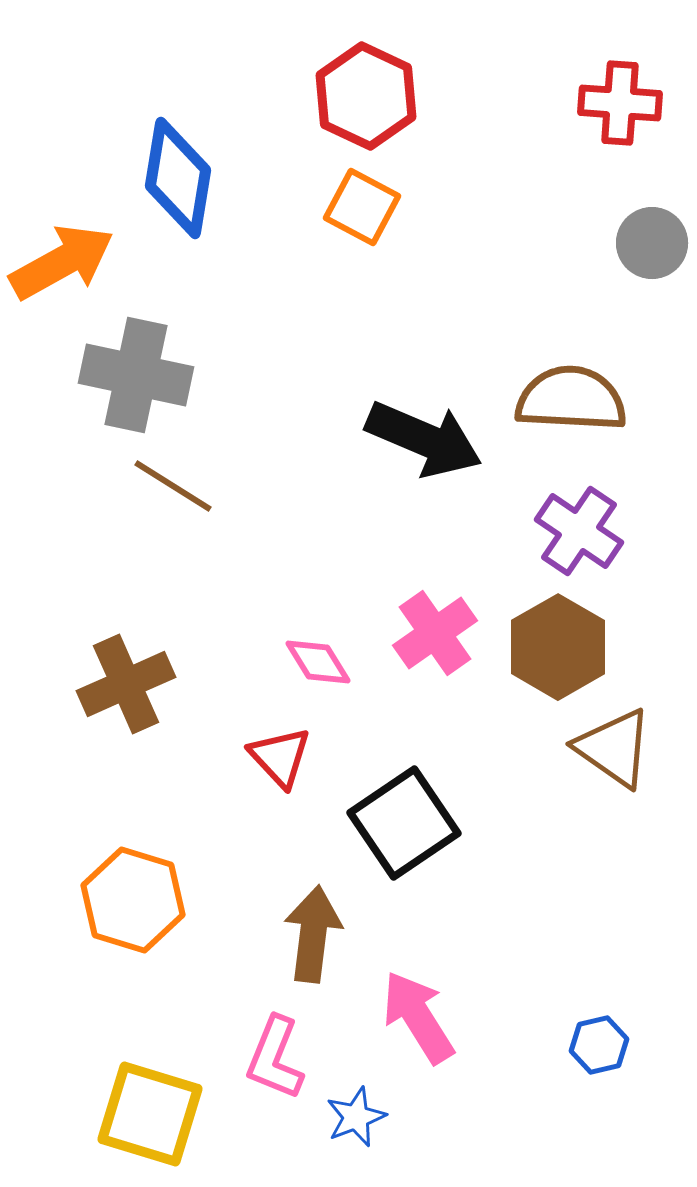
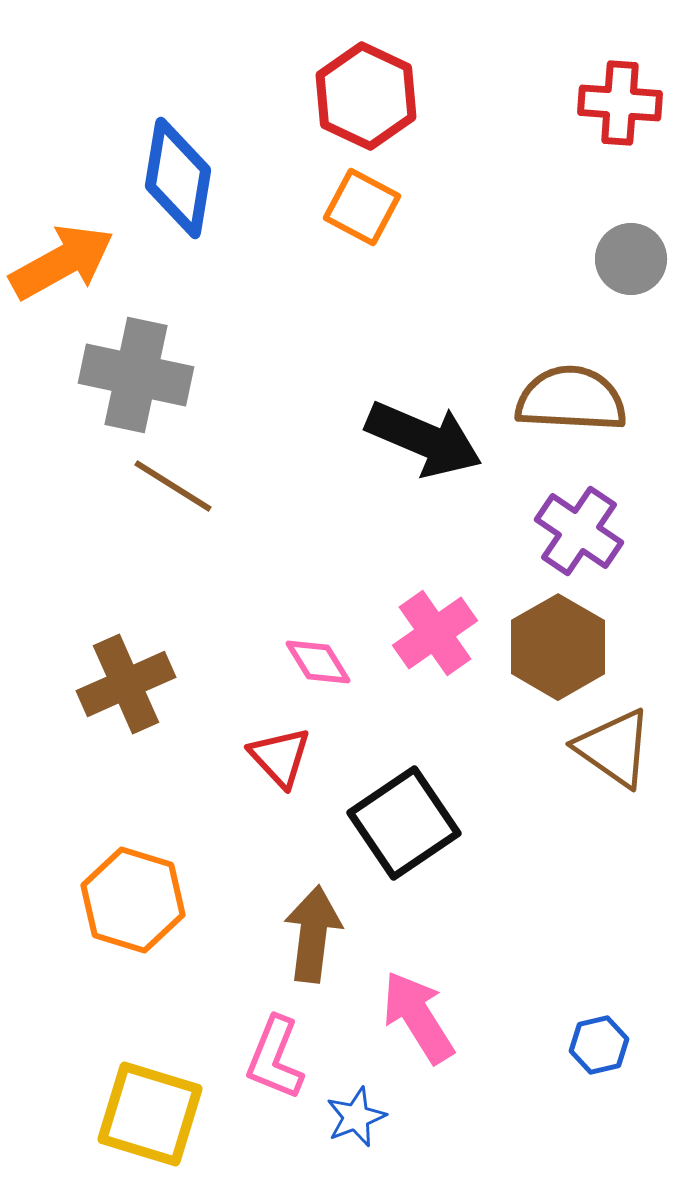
gray circle: moved 21 px left, 16 px down
